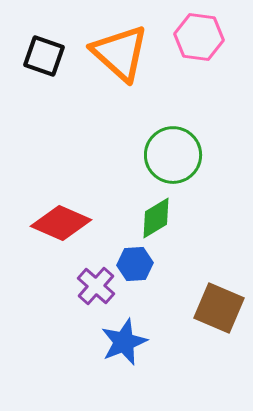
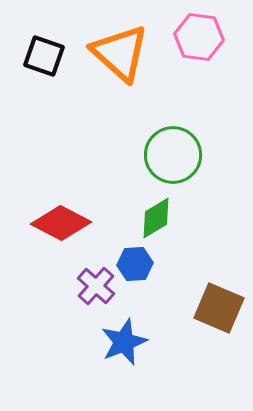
red diamond: rotated 4 degrees clockwise
